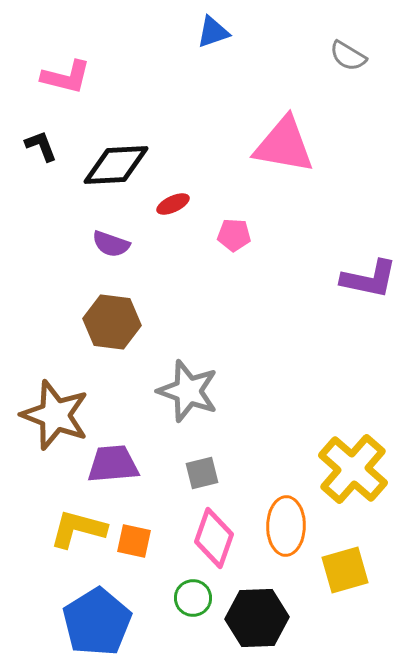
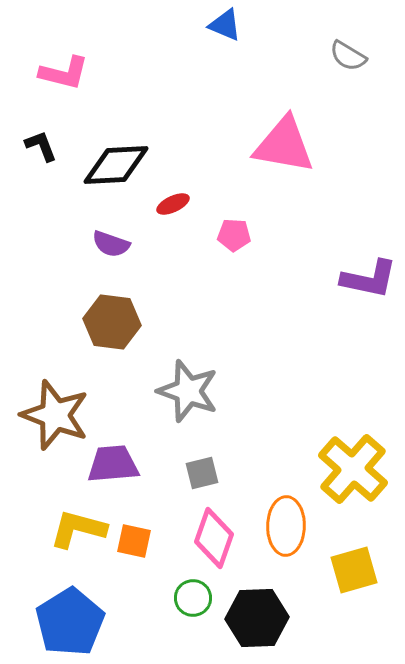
blue triangle: moved 12 px right, 7 px up; rotated 42 degrees clockwise
pink L-shape: moved 2 px left, 4 px up
yellow square: moved 9 px right
blue pentagon: moved 27 px left
